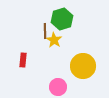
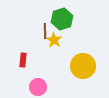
pink circle: moved 20 px left
